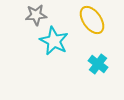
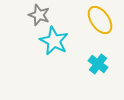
gray star: moved 3 px right; rotated 25 degrees clockwise
yellow ellipse: moved 8 px right
